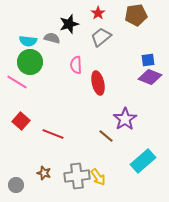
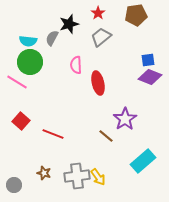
gray semicircle: rotated 77 degrees counterclockwise
gray circle: moved 2 px left
